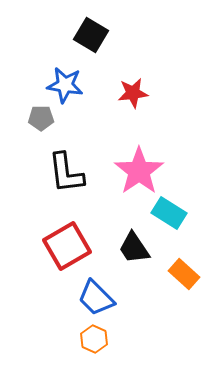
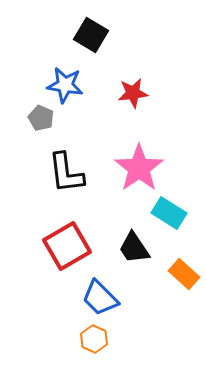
gray pentagon: rotated 25 degrees clockwise
pink star: moved 3 px up
blue trapezoid: moved 4 px right
